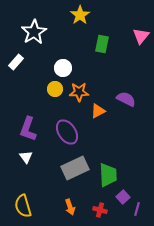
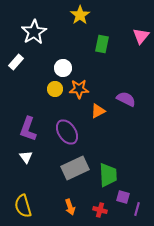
orange star: moved 3 px up
purple square: rotated 32 degrees counterclockwise
